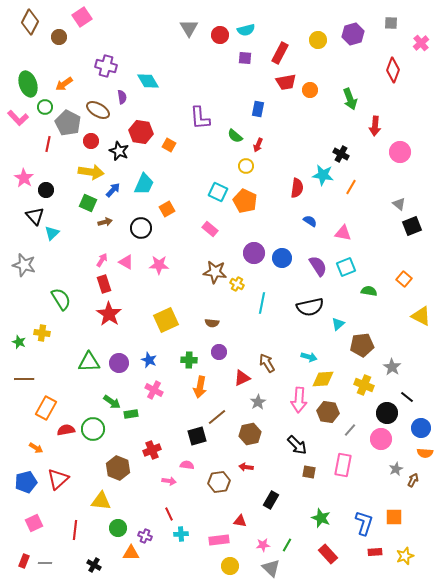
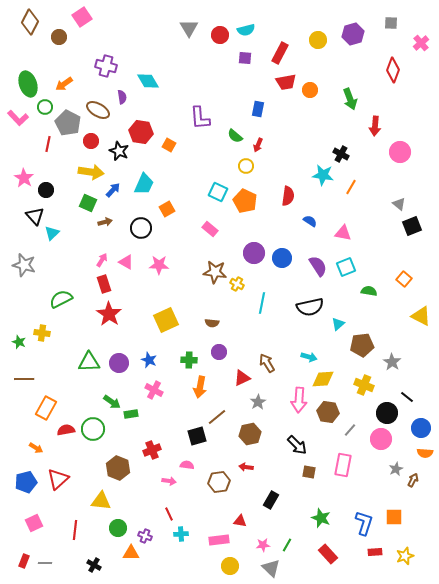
red semicircle at (297, 188): moved 9 px left, 8 px down
green semicircle at (61, 299): rotated 85 degrees counterclockwise
gray star at (392, 367): moved 5 px up
